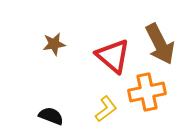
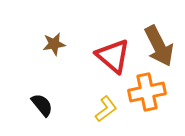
brown arrow: moved 1 px left, 2 px down
black semicircle: moved 9 px left, 11 px up; rotated 30 degrees clockwise
